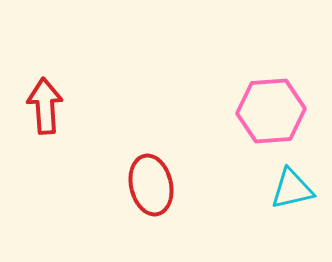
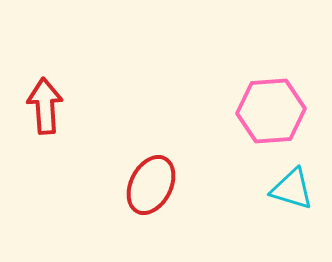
red ellipse: rotated 40 degrees clockwise
cyan triangle: rotated 30 degrees clockwise
